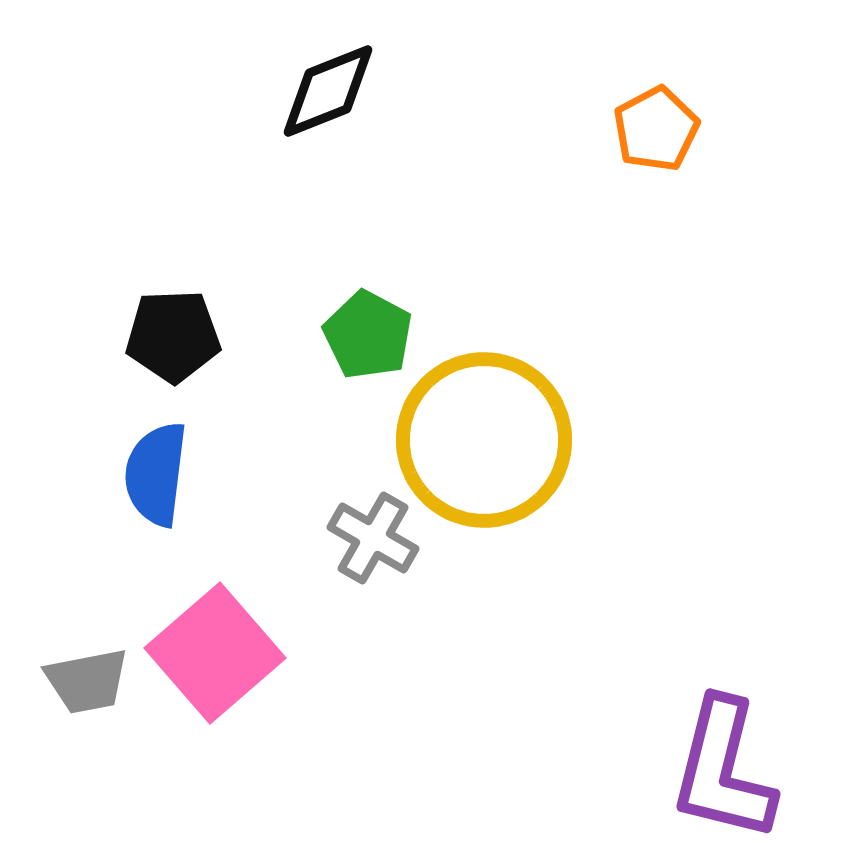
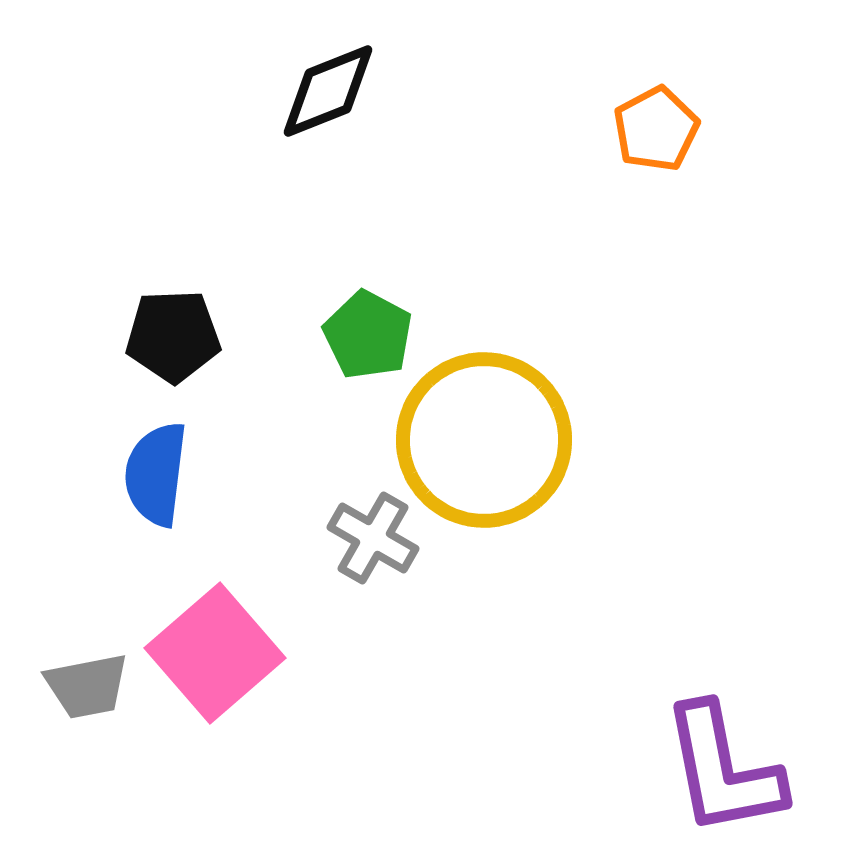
gray trapezoid: moved 5 px down
purple L-shape: rotated 25 degrees counterclockwise
